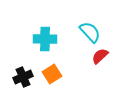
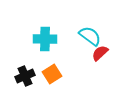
cyan semicircle: moved 4 px down; rotated 10 degrees counterclockwise
red semicircle: moved 3 px up
black cross: moved 2 px right, 1 px up
